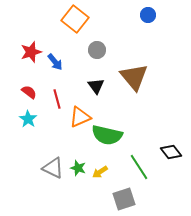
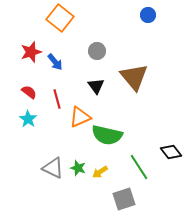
orange square: moved 15 px left, 1 px up
gray circle: moved 1 px down
